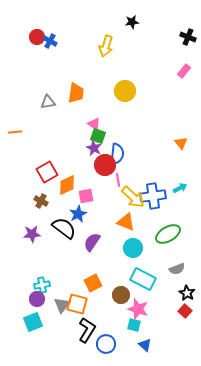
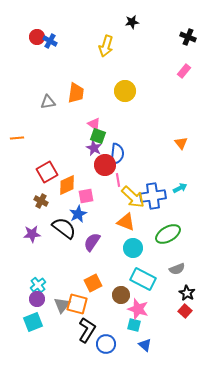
orange line at (15, 132): moved 2 px right, 6 px down
cyan cross at (42, 285): moved 4 px left; rotated 28 degrees counterclockwise
